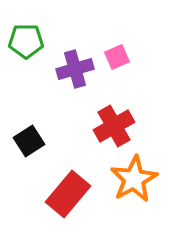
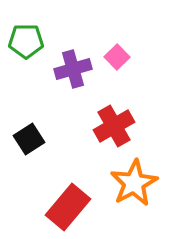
pink square: rotated 20 degrees counterclockwise
purple cross: moved 2 px left
black square: moved 2 px up
orange star: moved 4 px down
red rectangle: moved 13 px down
